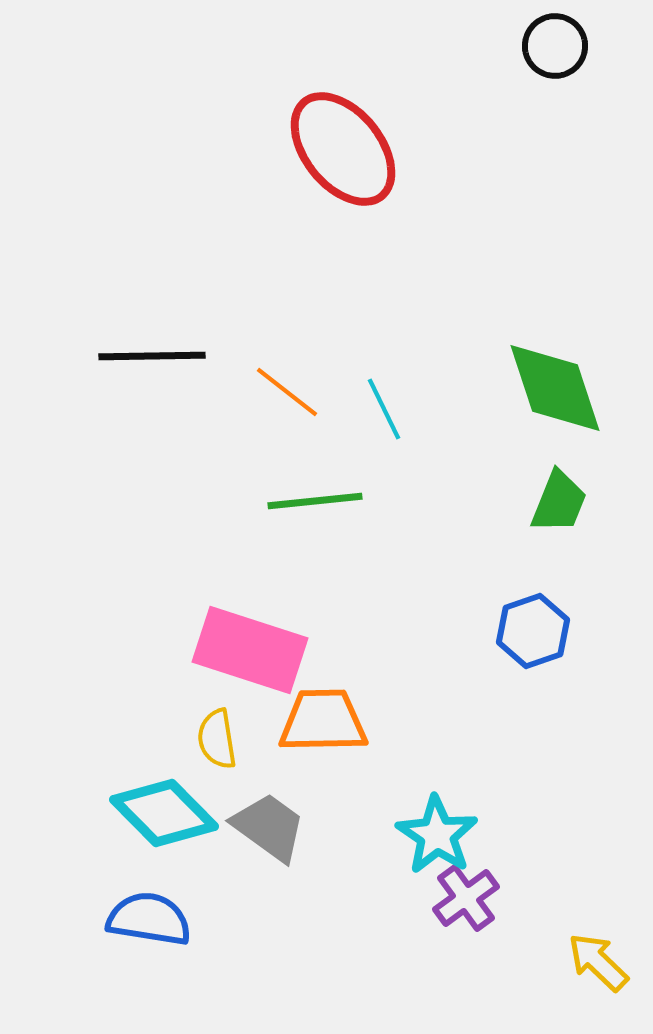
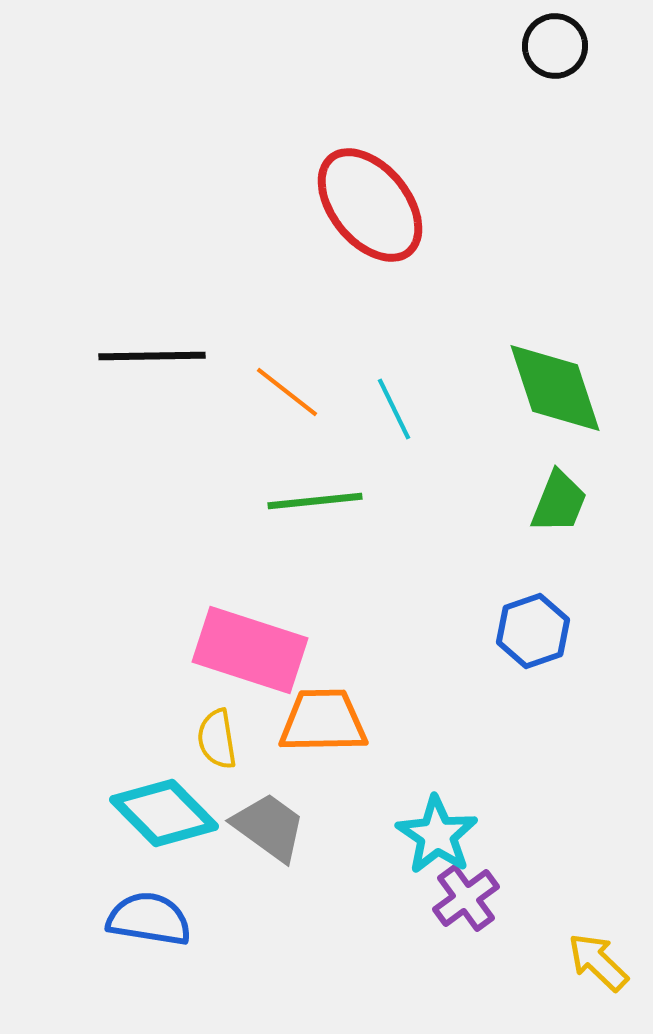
red ellipse: moved 27 px right, 56 px down
cyan line: moved 10 px right
